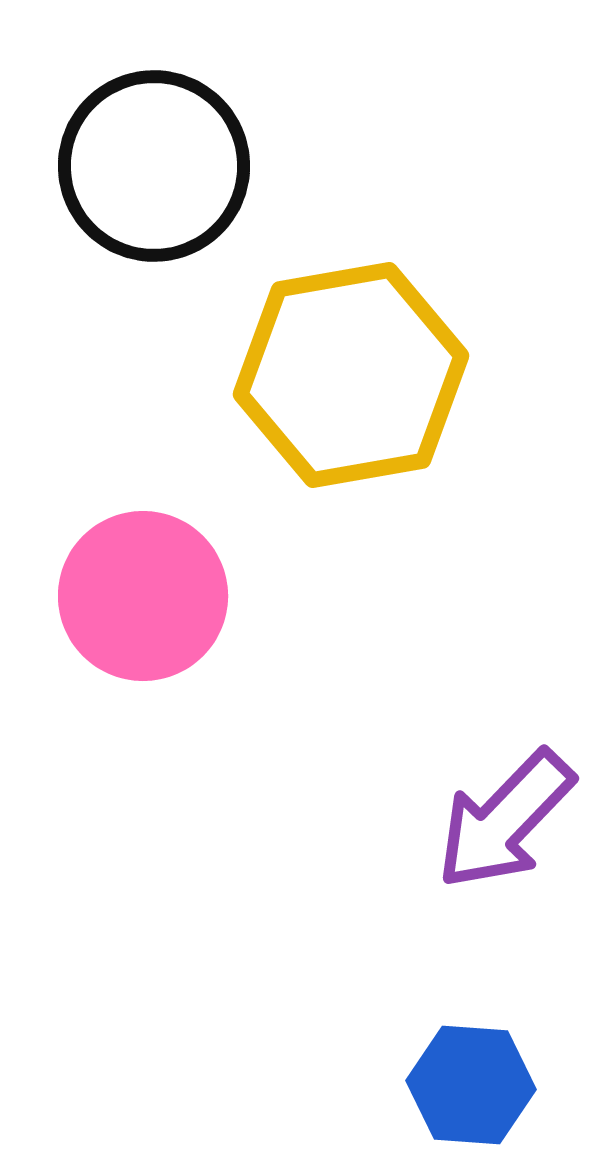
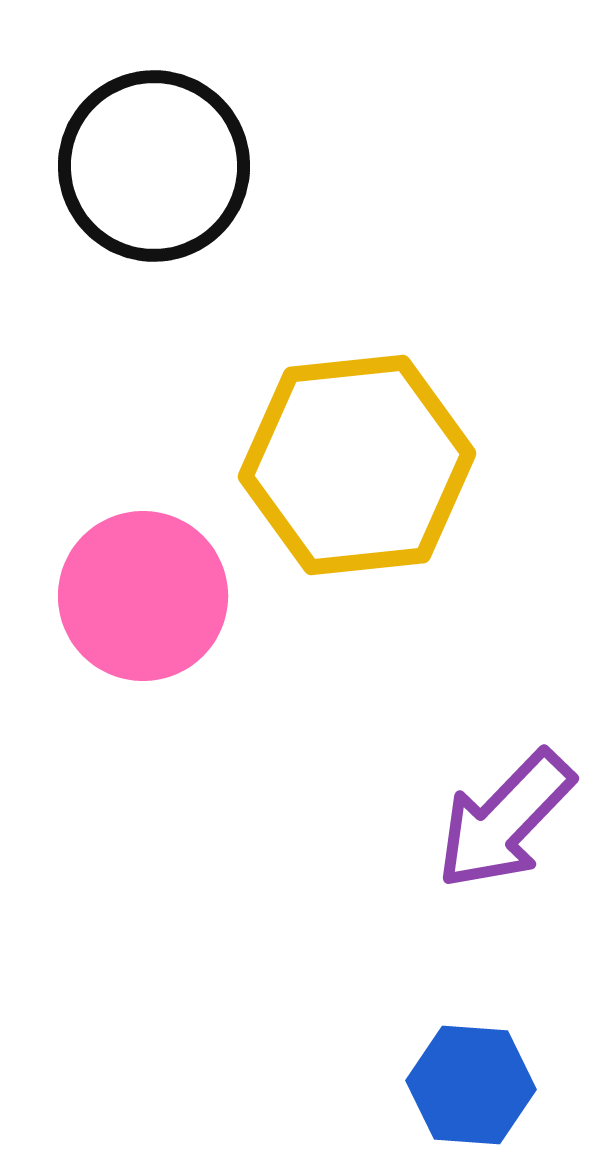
yellow hexagon: moved 6 px right, 90 px down; rotated 4 degrees clockwise
